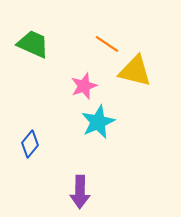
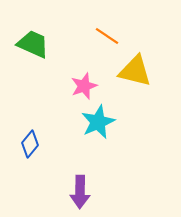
orange line: moved 8 px up
